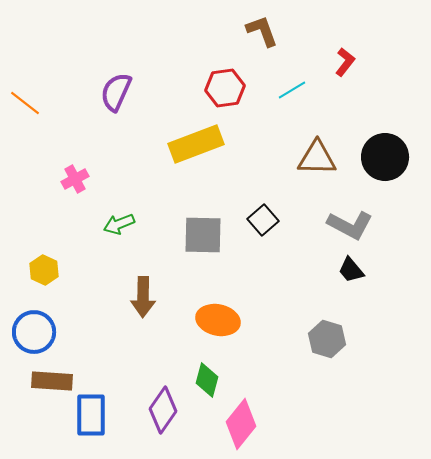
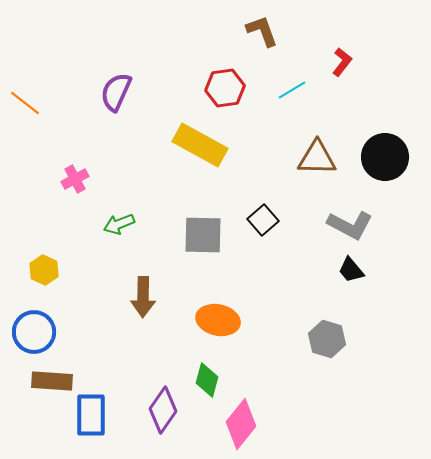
red L-shape: moved 3 px left
yellow rectangle: moved 4 px right, 1 px down; rotated 50 degrees clockwise
